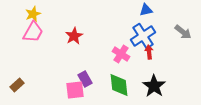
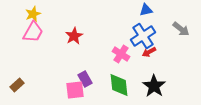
gray arrow: moved 2 px left, 3 px up
red arrow: rotated 112 degrees counterclockwise
